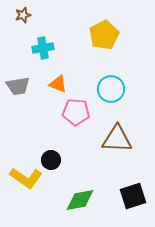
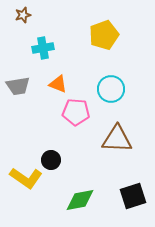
yellow pentagon: rotated 8 degrees clockwise
